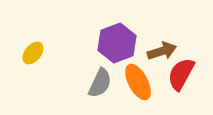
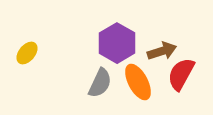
purple hexagon: rotated 9 degrees counterclockwise
yellow ellipse: moved 6 px left
